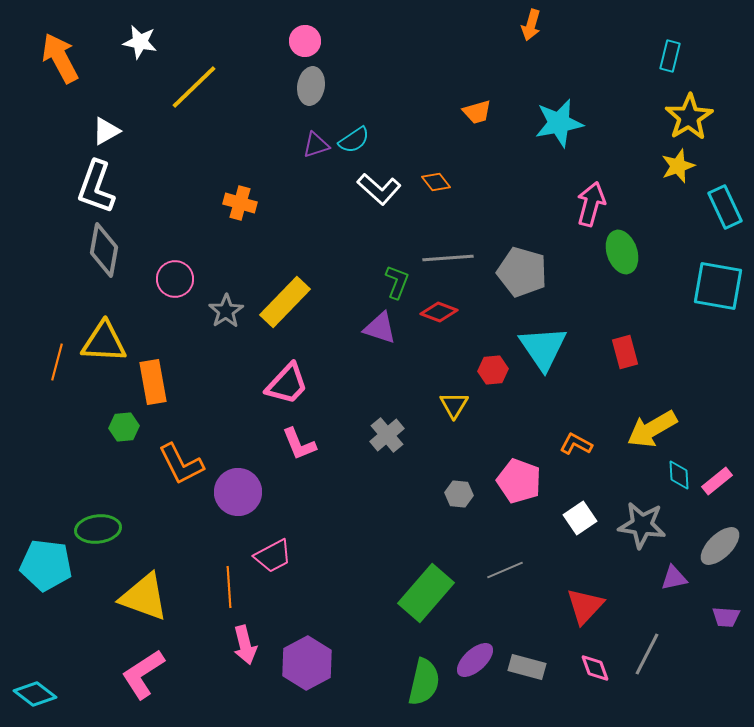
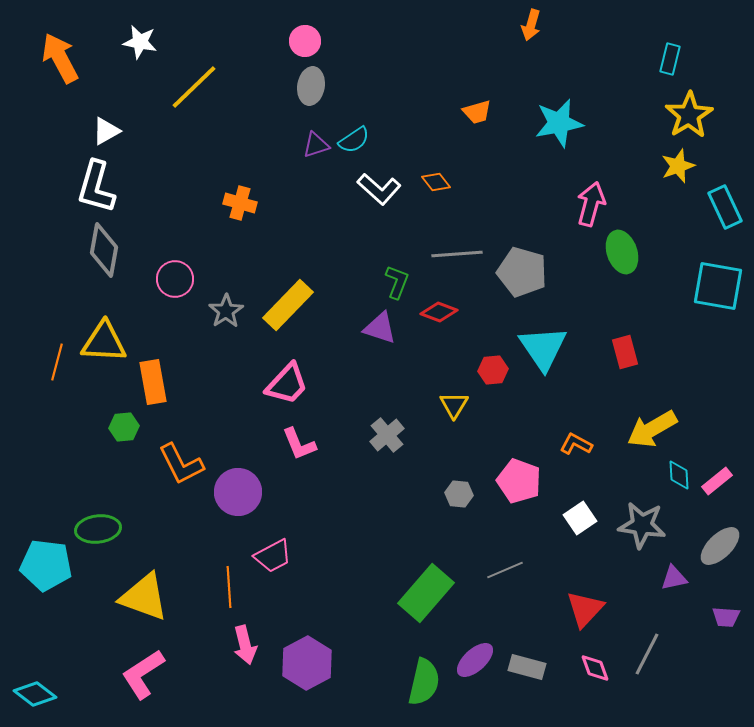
cyan rectangle at (670, 56): moved 3 px down
yellow star at (689, 117): moved 2 px up
white L-shape at (96, 187): rotated 4 degrees counterclockwise
gray line at (448, 258): moved 9 px right, 4 px up
yellow rectangle at (285, 302): moved 3 px right, 3 px down
red triangle at (585, 606): moved 3 px down
